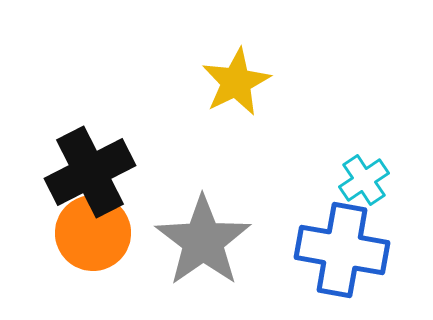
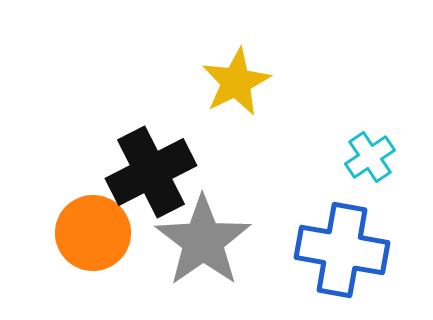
black cross: moved 61 px right
cyan cross: moved 6 px right, 23 px up
